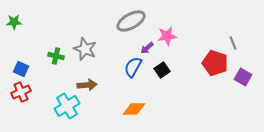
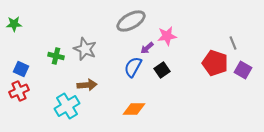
green star: moved 2 px down
purple square: moved 7 px up
red cross: moved 2 px left, 1 px up
